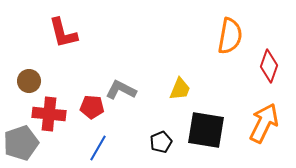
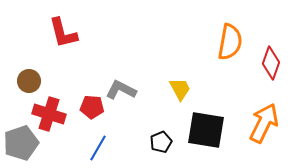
orange semicircle: moved 6 px down
red diamond: moved 2 px right, 3 px up
yellow trapezoid: rotated 50 degrees counterclockwise
red cross: rotated 12 degrees clockwise
